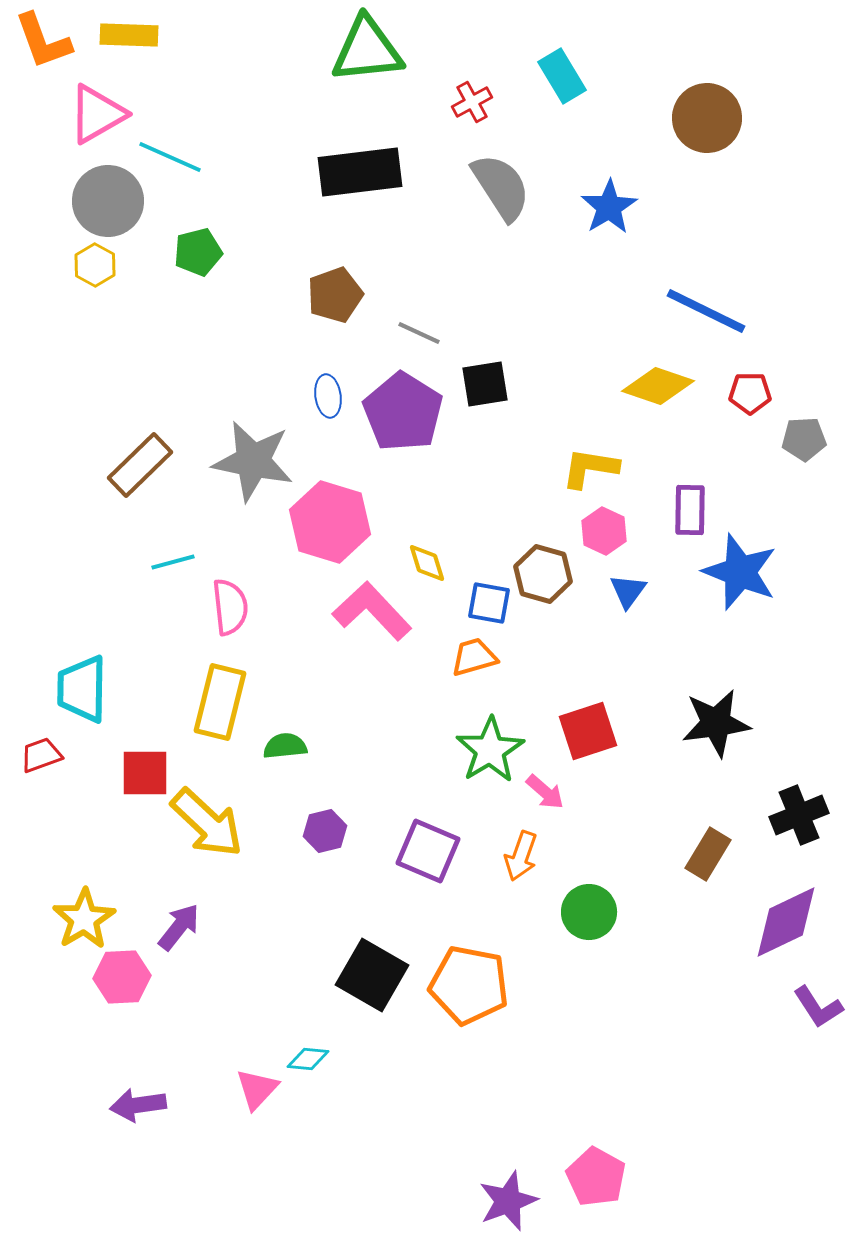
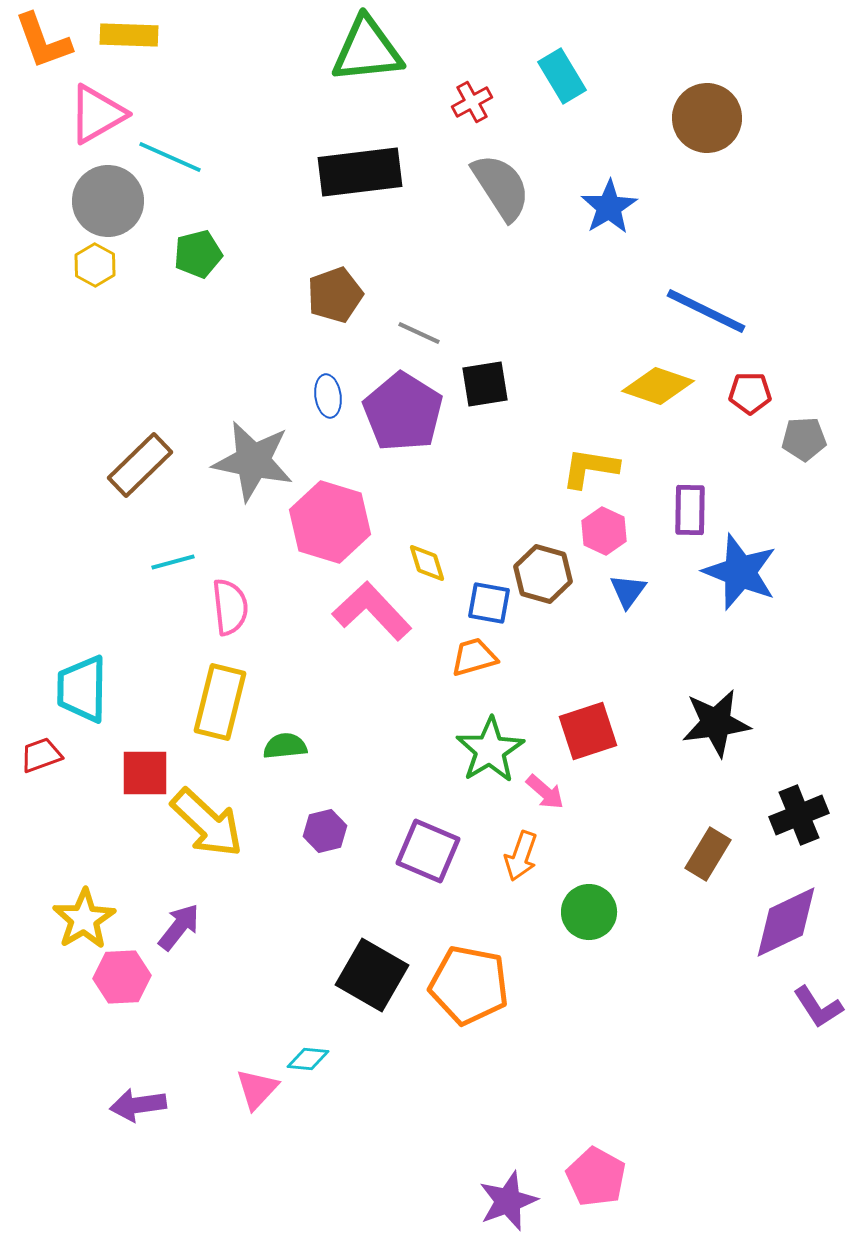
green pentagon at (198, 252): moved 2 px down
